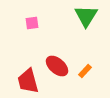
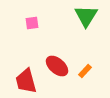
red trapezoid: moved 2 px left
